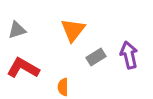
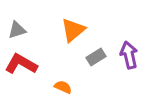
orange triangle: rotated 12 degrees clockwise
red L-shape: moved 2 px left, 4 px up
orange semicircle: rotated 114 degrees clockwise
